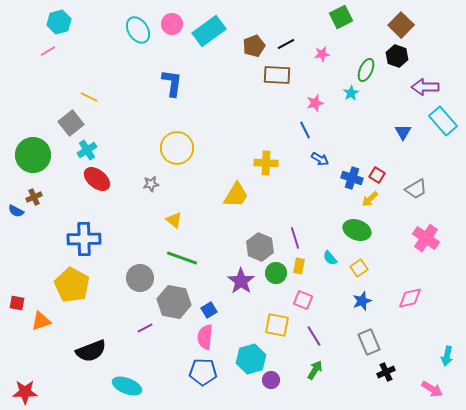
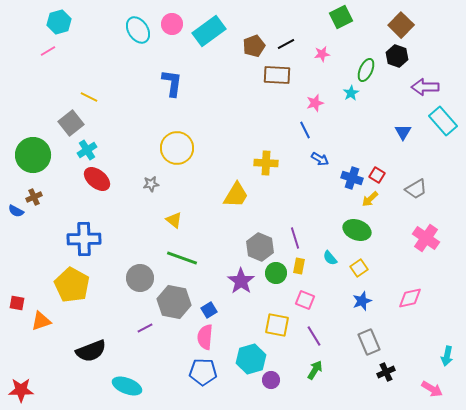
pink square at (303, 300): moved 2 px right
red star at (25, 392): moved 4 px left, 2 px up
